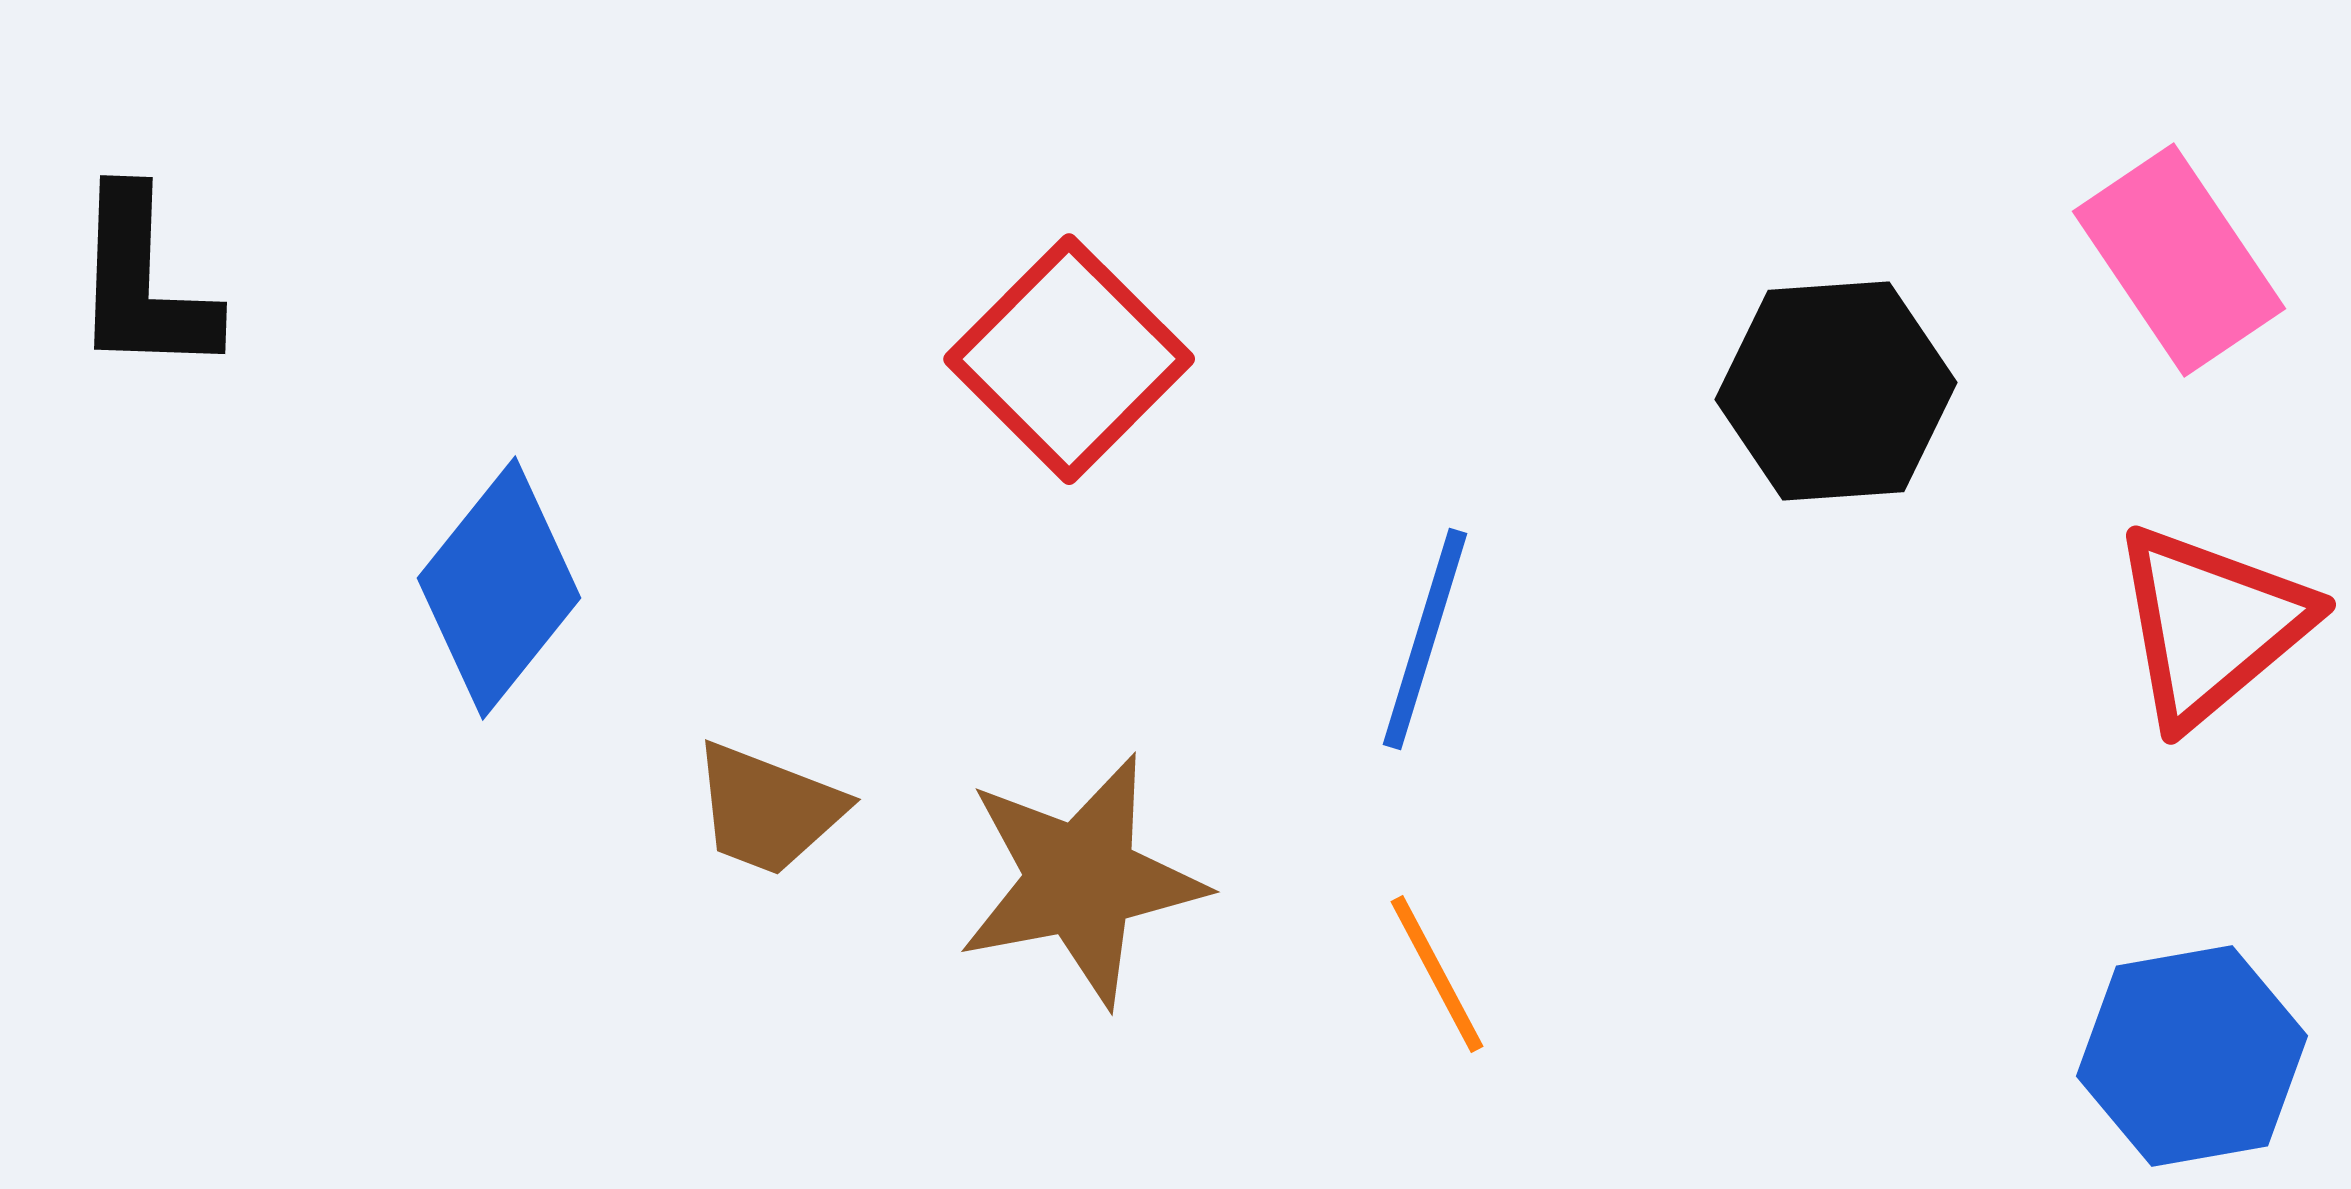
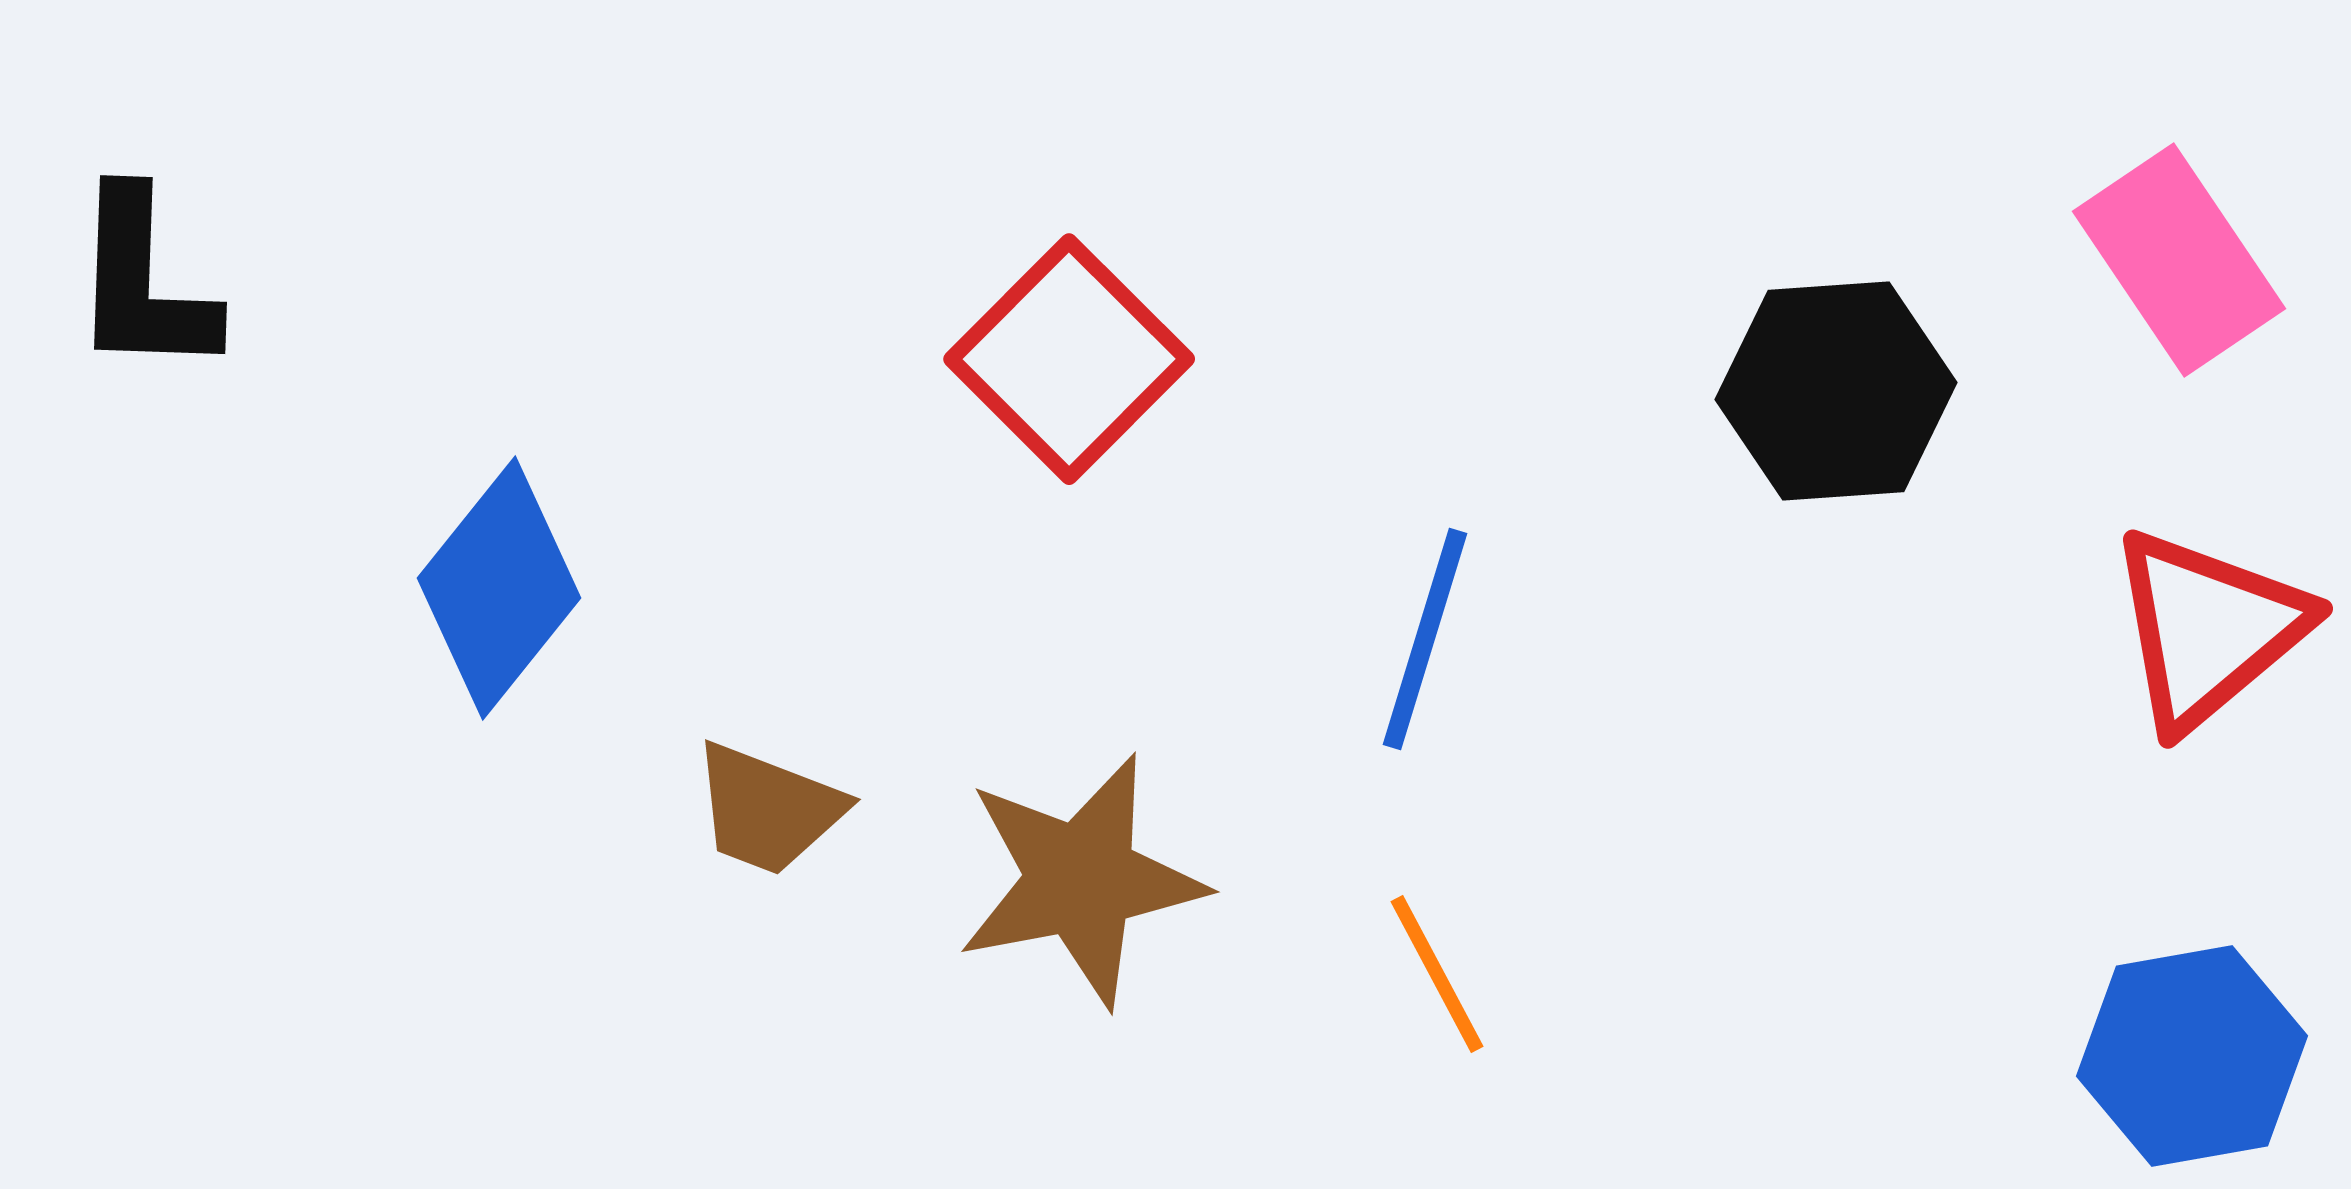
red triangle: moved 3 px left, 4 px down
